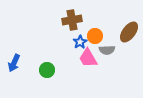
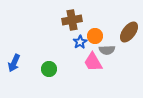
pink trapezoid: moved 5 px right, 4 px down
green circle: moved 2 px right, 1 px up
